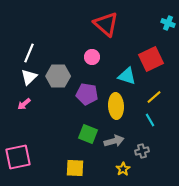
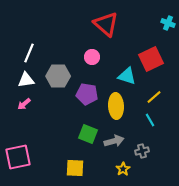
white triangle: moved 3 px left, 3 px down; rotated 36 degrees clockwise
